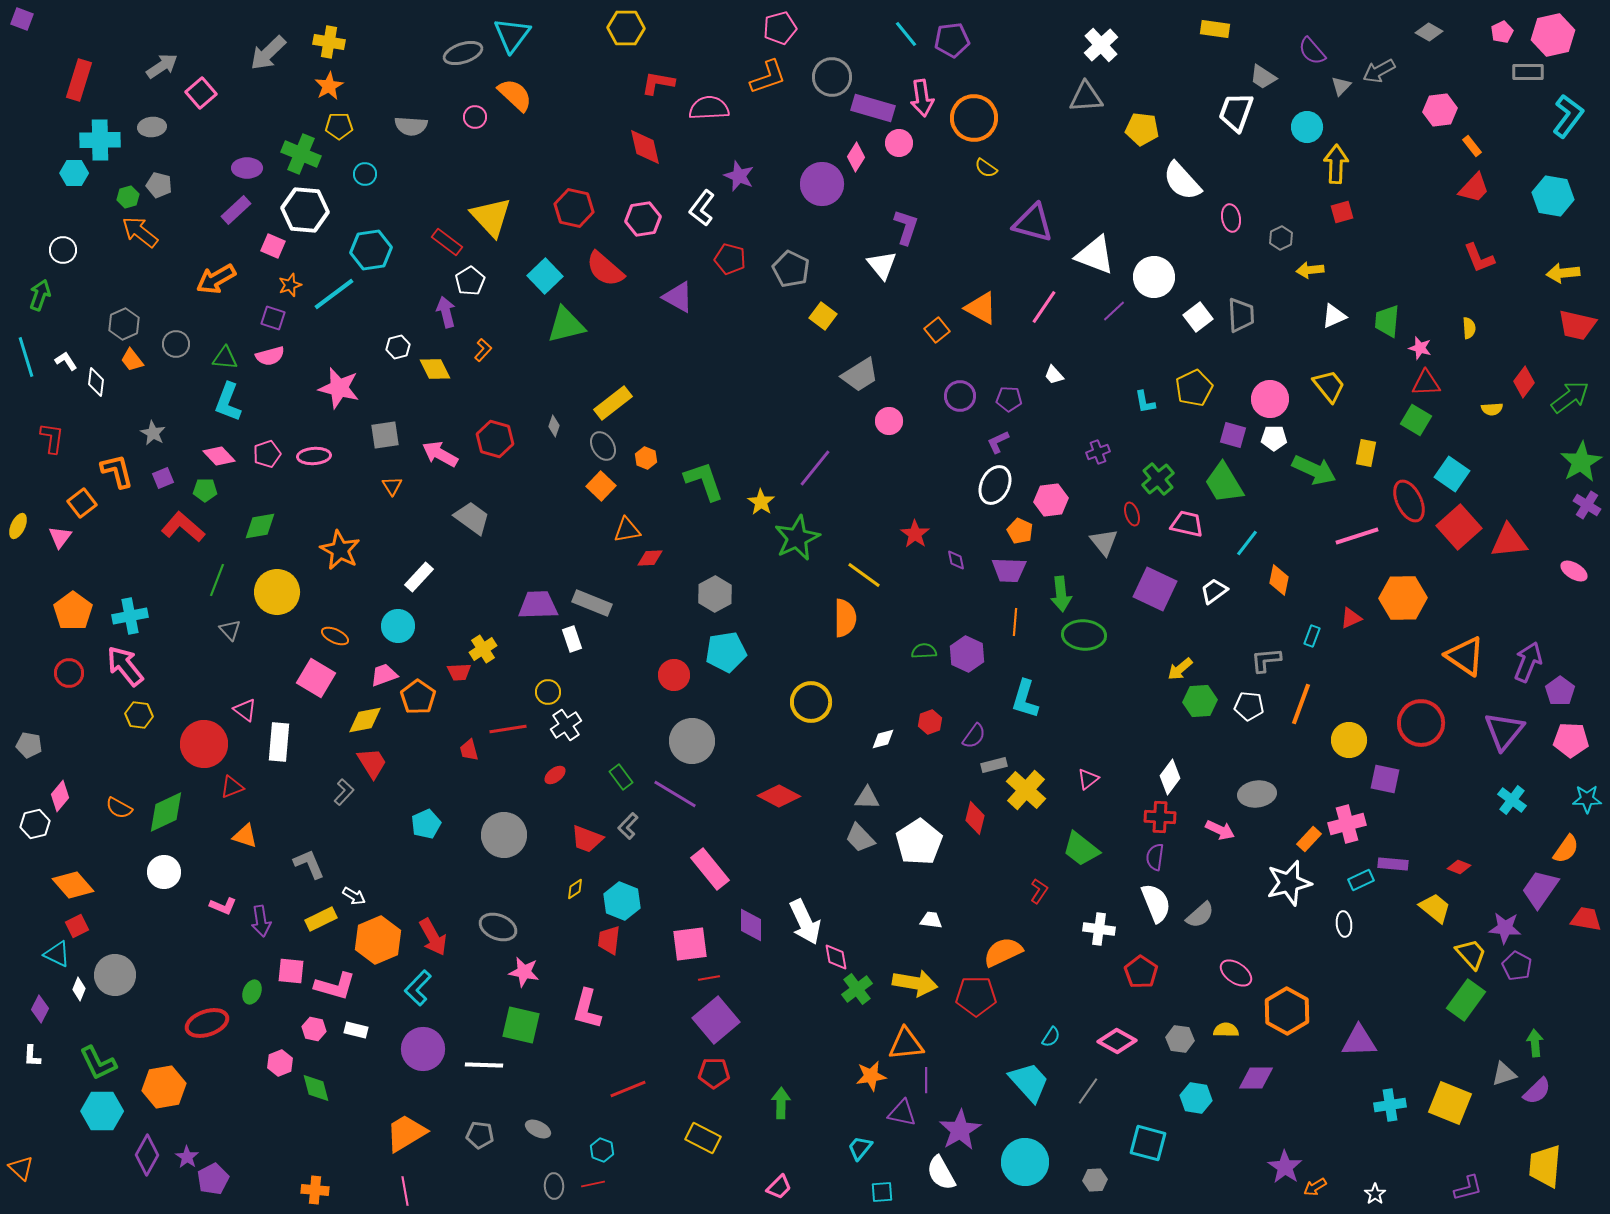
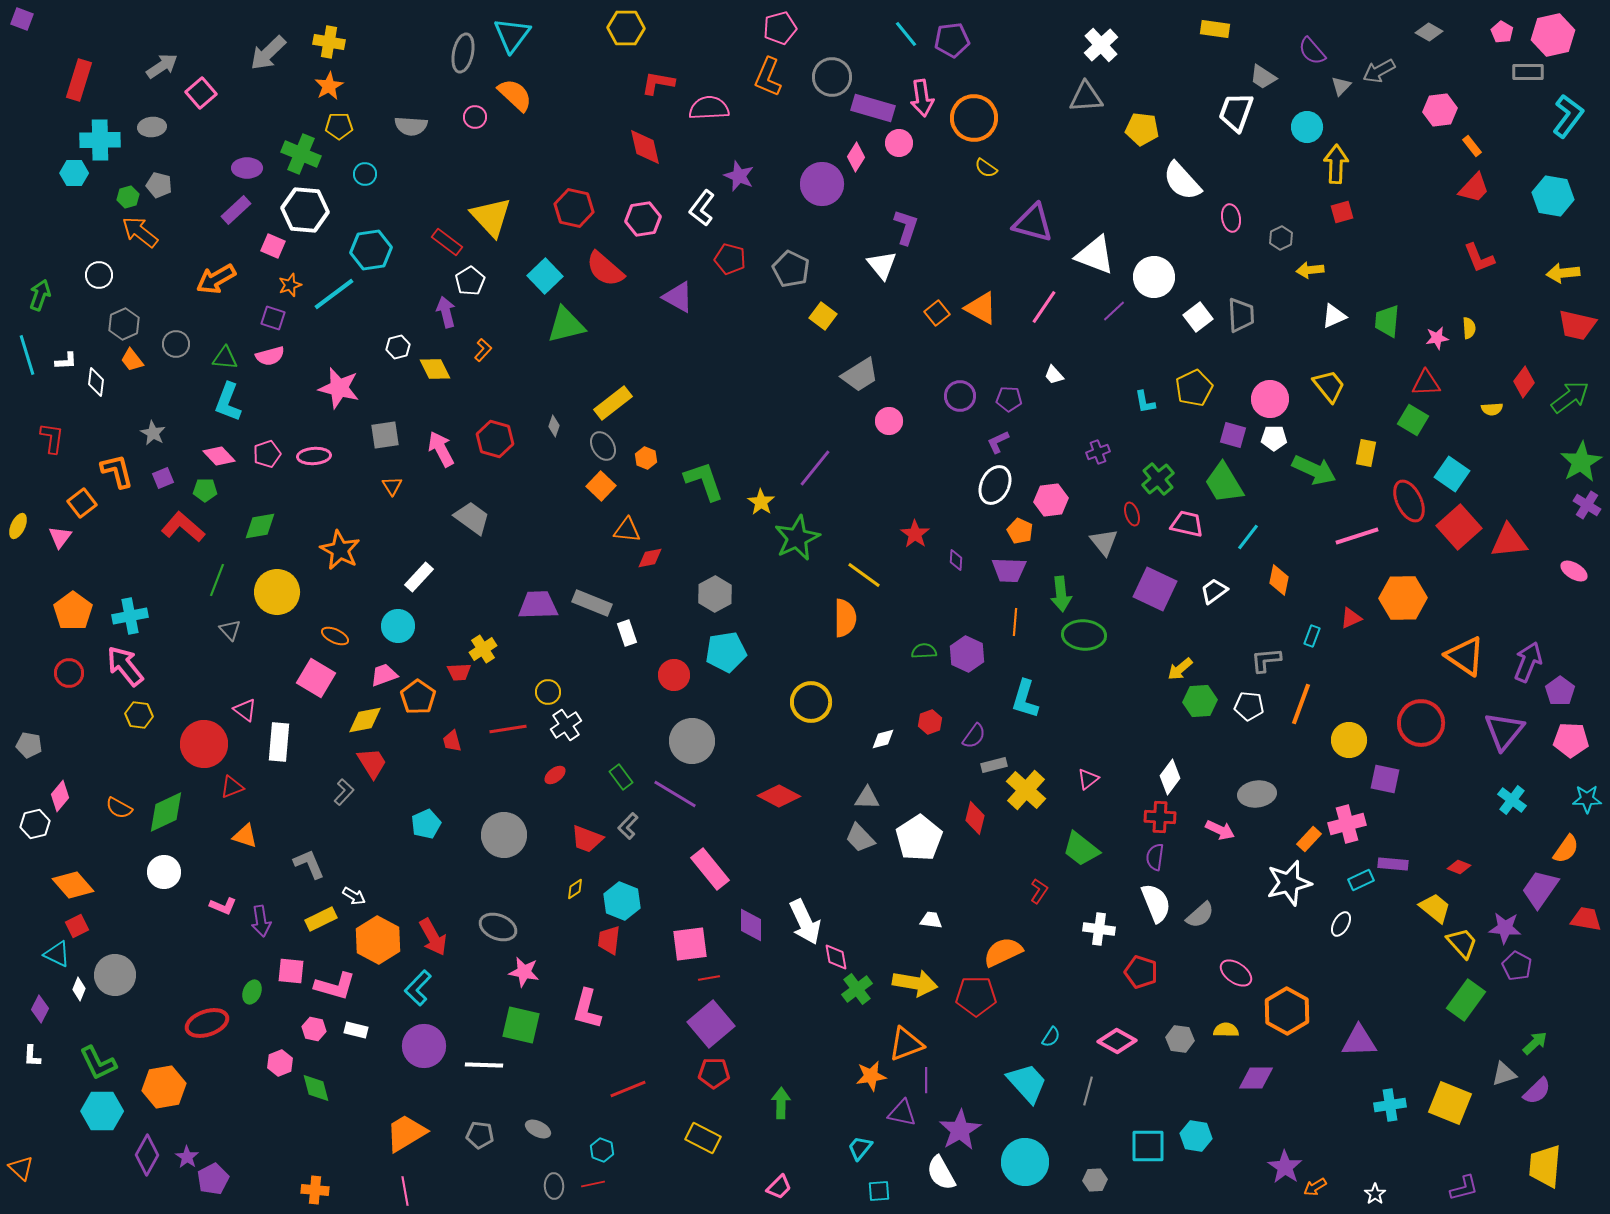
pink pentagon at (1502, 32): rotated 15 degrees counterclockwise
gray ellipse at (463, 53): rotated 60 degrees counterclockwise
orange L-shape at (768, 77): rotated 132 degrees clockwise
white circle at (63, 250): moved 36 px right, 25 px down
orange square at (937, 330): moved 17 px up
pink star at (1420, 348): moved 17 px right, 10 px up; rotated 25 degrees counterclockwise
cyan line at (26, 357): moved 1 px right, 2 px up
white L-shape at (66, 361): rotated 120 degrees clockwise
green square at (1416, 420): moved 3 px left
pink arrow at (440, 454): moved 1 px right, 5 px up; rotated 33 degrees clockwise
orange triangle at (627, 530): rotated 16 degrees clockwise
cyan line at (1247, 543): moved 1 px right, 6 px up
red diamond at (650, 558): rotated 8 degrees counterclockwise
purple diamond at (956, 560): rotated 15 degrees clockwise
white rectangle at (572, 639): moved 55 px right, 6 px up
red trapezoid at (469, 750): moved 17 px left, 9 px up
white pentagon at (919, 842): moved 4 px up
white ellipse at (1344, 924): moved 3 px left; rotated 35 degrees clockwise
orange hexagon at (378, 940): rotated 9 degrees counterclockwise
yellow trapezoid at (1471, 954): moved 9 px left, 11 px up
red pentagon at (1141, 972): rotated 16 degrees counterclockwise
purple square at (716, 1020): moved 5 px left, 4 px down
green arrow at (1535, 1043): rotated 52 degrees clockwise
orange triangle at (906, 1044): rotated 15 degrees counterclockwise
purple circle at (423, 1049): moved 1 px right, 3 px up
cyan trapezoid at (1029, 1082): moved 2 px left, 1 px down
gray line at (1088, 1091): rotated 20 degrees counterclockwise
cyan hexagon at (1196, 1098): moved 38 px down
cyan square at (1148, 1143): moved 3 px down; rotated 15 degrees counterclockwise
purple L-shape at (1468, 1188): moved 4 px left
cyan square at (882, 1192): moved 3 px left, 1 px up
